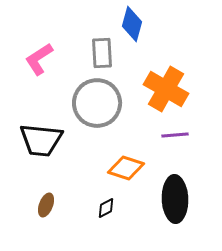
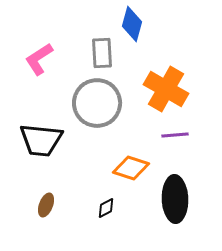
orange diamond: moved 5 px right
